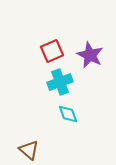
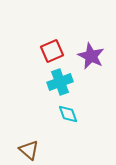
purple star: moved 1 px right, 1 px down
